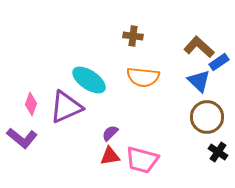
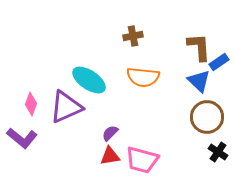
brown cross: rotated 18 degrees counterclockwise
brown L-shape: rotated 44 degrees clockwise
